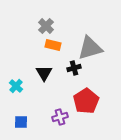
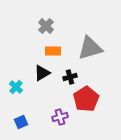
orange rectangle: moved 6 px down; rotated 14 degrees counterclockwise
black cross: moved 4 px left, 9 px down
black triangle: moved 2 px left; rotated 30 degrees clockwise
cyan cross: moved 1 px down
red pentagon: moved 2 px up
blue square: rotated 24 degrees counterclockwise
